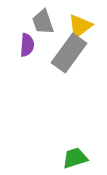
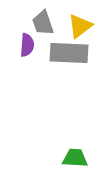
gray trapezoid: moved 1 px down
gray rectangle: rotated 57 degrees clockwise
green trapezoid: rotated 20 degrees clockwise
